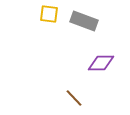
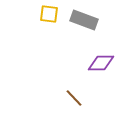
gray rectangle: moved 1 px up
